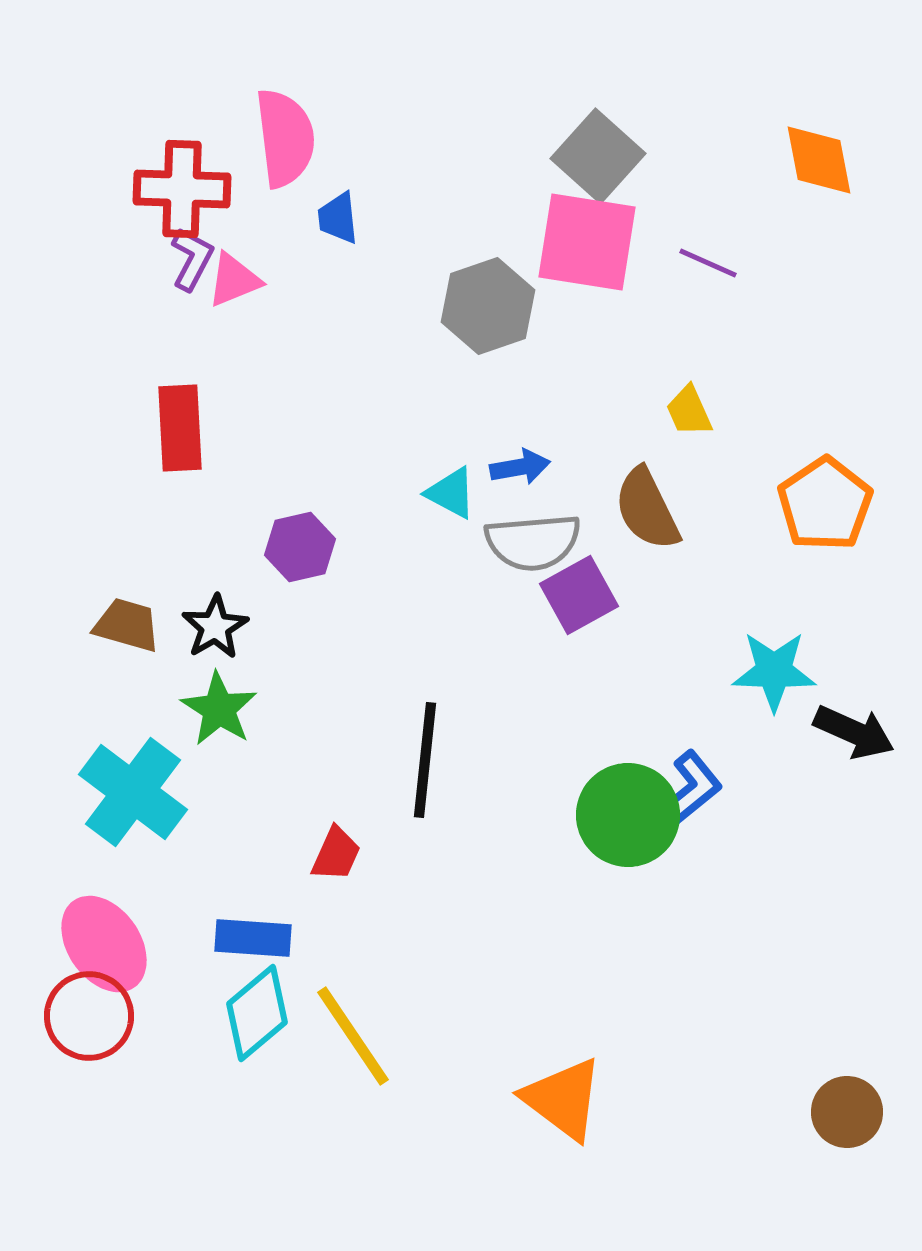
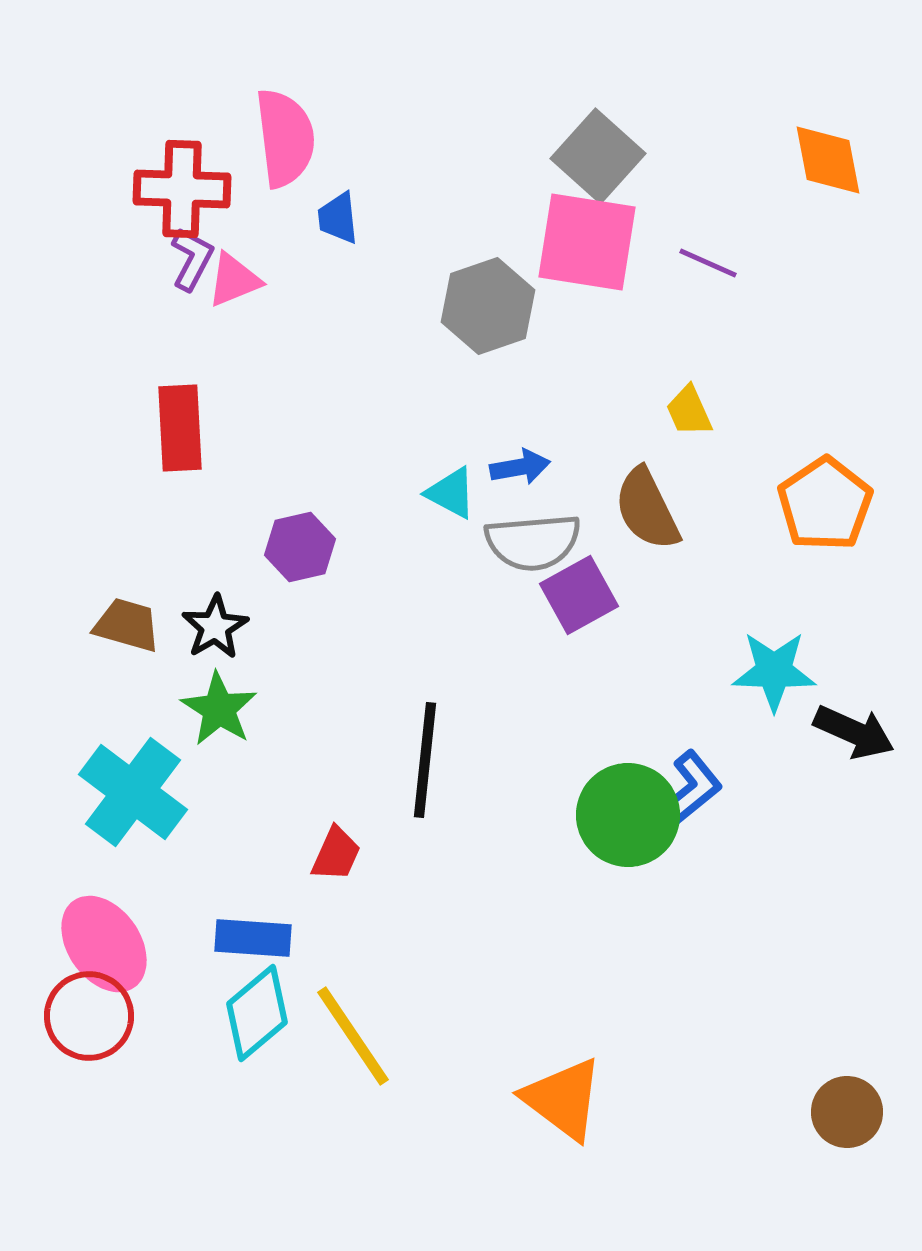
orange diamond: moved 9 px right
